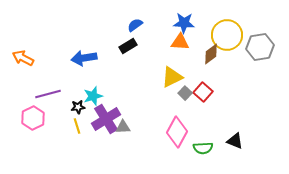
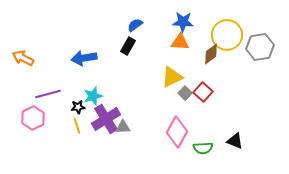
blue star: moved 1 px left, 1 px up
black rectangle: rotated 30 degrees counterclockwise
